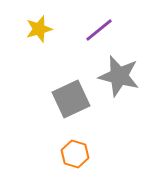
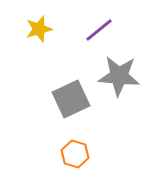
gray star: rotated 9 degrees counterclockwise
